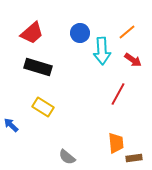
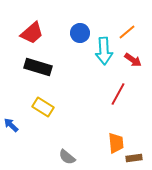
cyan arrow: moved 2 px right
